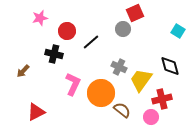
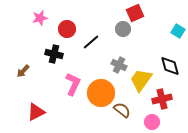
red circle: moved 2 px up
gray cross: moved 2 px up
pink circle: moved 1 px right, 5 px down
